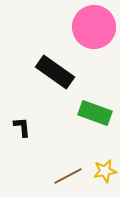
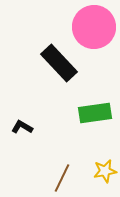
black rectangle: moved 4 px right, 9 px up; rotated 12 degrees clockwise
green rectangle: rotated 28 degrees counterclockwise
black L-shape: rotated 55 degrees counterclockwise
brown line: moved 6 px left, 2 px down; rotated 36 degrees counterclockwise
